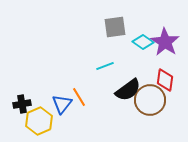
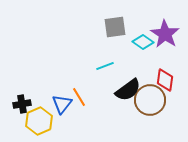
purple star: moved 8 px up
